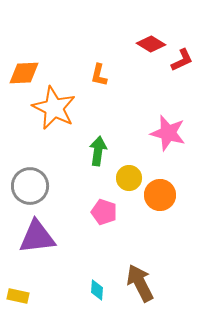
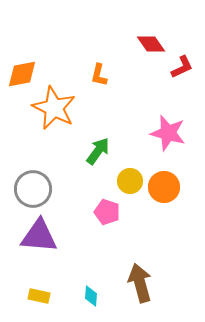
red diamond: rotated 24 degrees clockwise
red L-shape: moved 7 px down
orange diamond: moved 2 px left, 1 px down; rotated 8 degrees counterclockwise
green arrow: rotated 28 degrees clockwise
yellow circle: moved 1 px right, 3 px down
gray circle: moved 3 px right, 3 px down
orange circle: moved 4 px right, 8 px up
pink pentagon: moved 3 px right
purple triangle: moved 2 px right, 1 px up; rotated 12 degrees clockwise
brown arrow: rotated 12 degrees clockwise
cyan diamond: moved 6 px left, 6 px down
yellow rectangle: moved 21 px right
